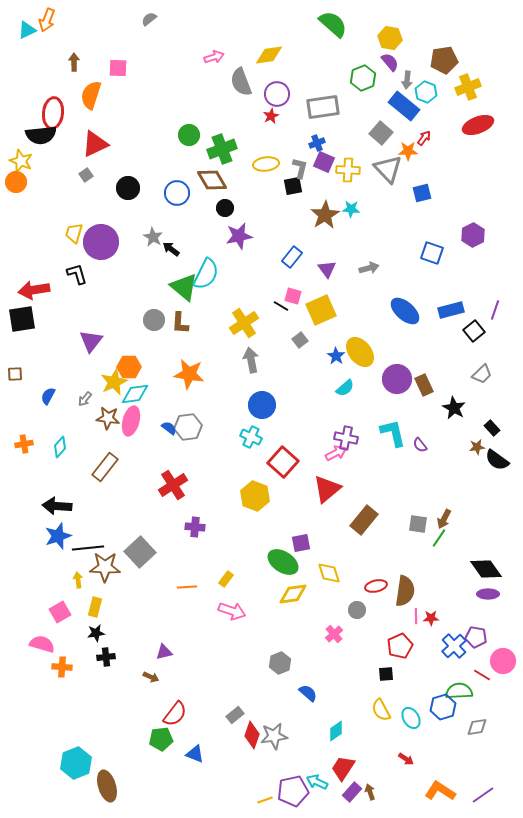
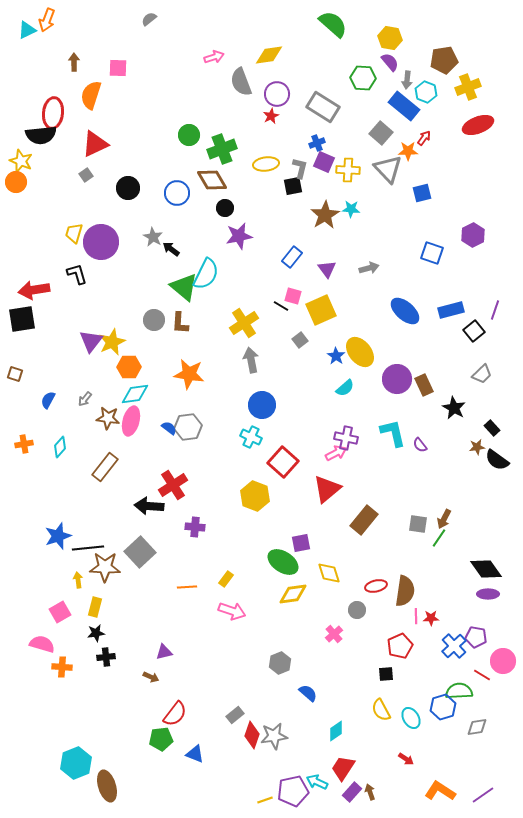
green hexagon at (363, 78): rotated 25 degrees clockwise
gray rectangle at (323, 107): rotated 40 degrees clockwise
brown square at (15, 374): rotated 21 degrees clockwise
yellow star at (114, 382): moved 2 px left, 40 px up
blue semicircle at (48, 396): moved 4 px down
black arrow at (57, 506): moved 92 px right
